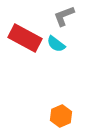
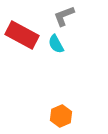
red rectangle: moved 3 px left, 3 px up
cyan semicircle: rotated 24 degrees clockwise
